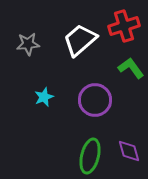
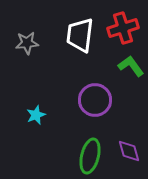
red cross: moved 1 px left, 2 px down
white trapezoid: moved 5 px up; rotated 42 degrees counterclockwise
gray star: moved 1 px left, 1 px up
green L-shape: moved 2 px up
cyan star: moved 8 px left, 18 px down
